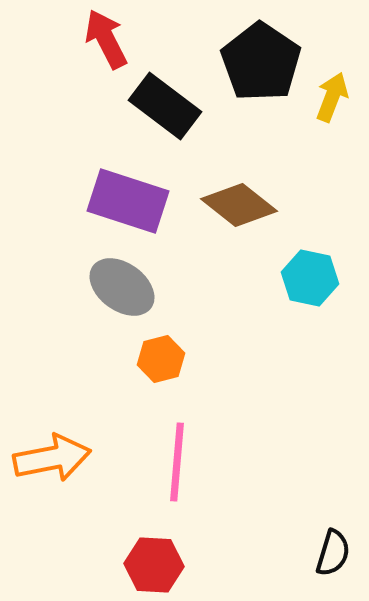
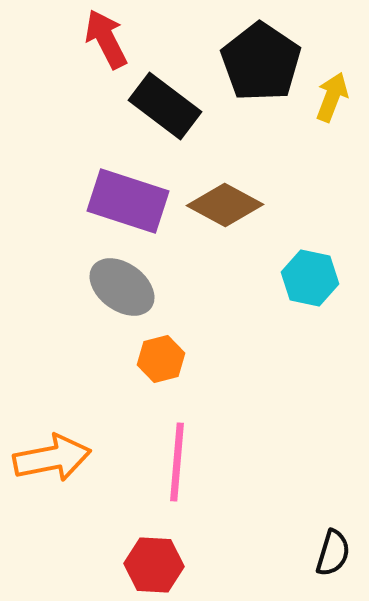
brown diamond: moved 14 px left; rotated 10 degrees counterclockwise
